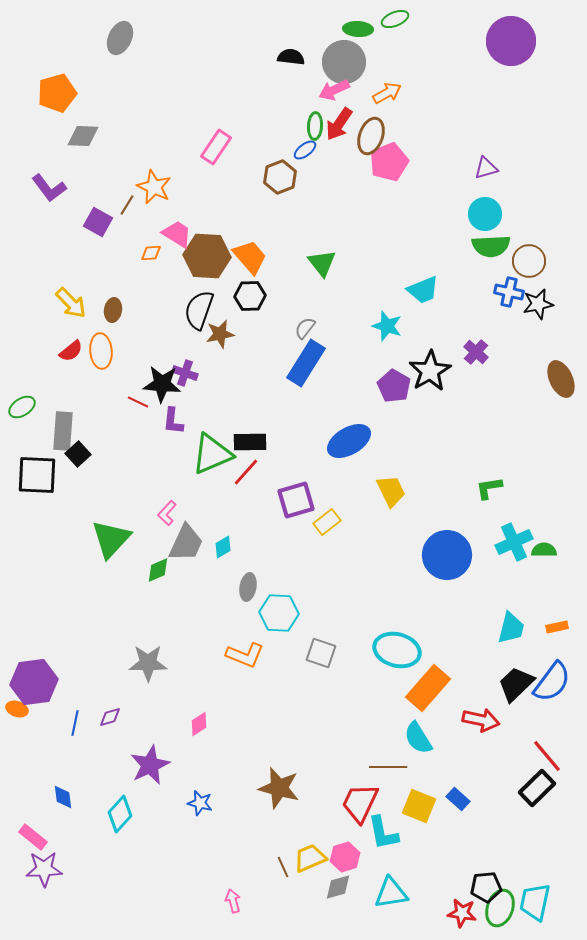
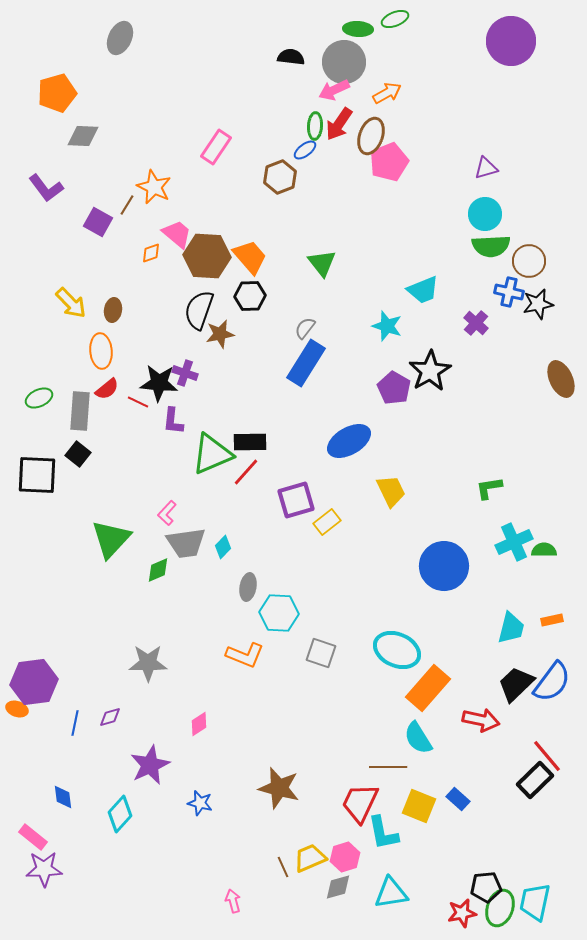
purple L-shape at (49, 188): moved 3 px left
pink trapezoid at (177, 234): rotated 8 degrees clockwise
orange diamond at (151, 253): rotated 15 degrees counterclockwise
red semicircle at (71, 351): moved 36 px right, 38 px down
purple cross at (476, 352): moved 29 px up
black star at (162, 384): moved 3 px left, 1 px up
purple pentagon at (394, 386): moved 2 px down
green ellipse at (22, 407): moved 17 px right, 9 px up; rotated 8 degrees clockwise
gray rectangle at (63, 431): moved 17 px right, 20 px up
black square at (78, 454): rotated 10 degrees counterclockwise
gray trapezoid at (186, 543): rotated 57 degrees clockwise
cyan diamond at (223, 547): rotated 15 degrees counterclockwise
blue circle at (447, 555): moved 3 px left, 11 px down
orange rectangle at (557, 627): moved 5 px left, 7 px up
cyan ellipse at (397, 650): rotated 9 degrees clockwise
black rectangle at (537, 788): moved 2 px left, 8 px up
red star at (462, 913): rotated 20 degrees counterclockwise
